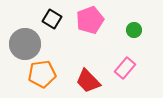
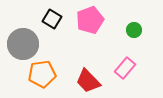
gray circle: moved 2 px left
